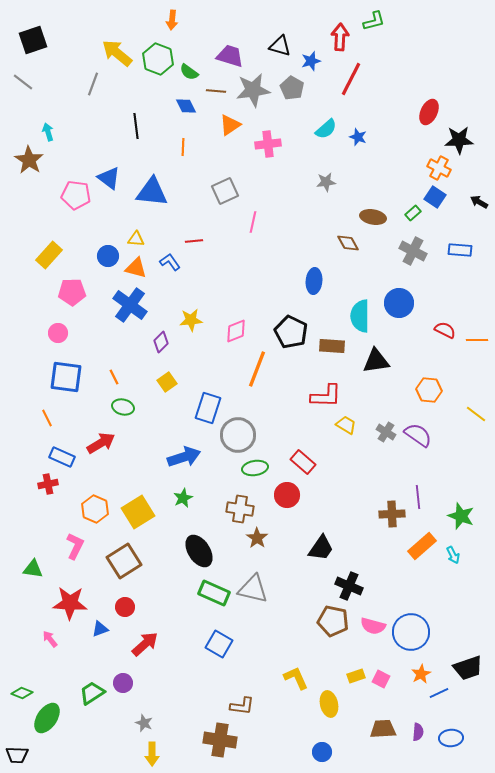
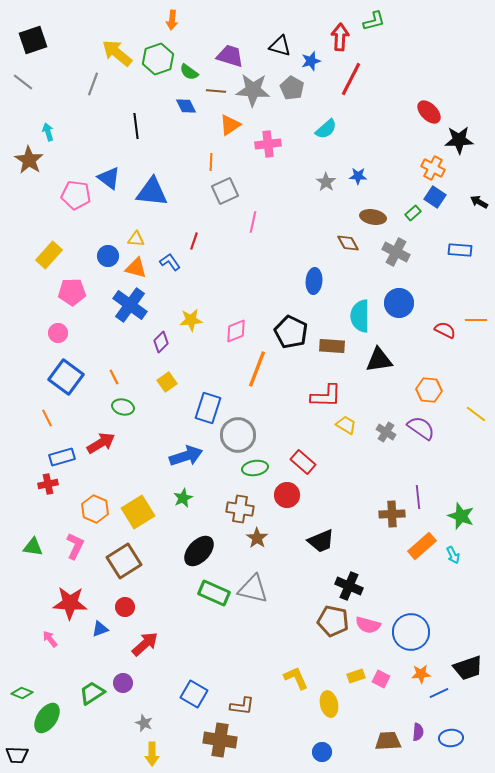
green hexagon at (158, 59): rotated 20 degrees clockwise
gray star at (253, 90): rotated 12 degrees clockwise
red ellipse at (429, 112): rotated 70 degrees counterclockwise
blue star at (358, 137): moved 39 px down; rotated 18 degrees counterclockwise
orange line at (183, 147): moved 28 px right, 15 px down
orange cross at (439, 168): moved 6 px left
gray star at (326, 182): rotated 30 degrees counterclockwise
red line at (194, 241): rotated 66 degrees counterclockwise
gray cross at (413, 251): moved 17 px left, 1 px down
orange line at (477, 340): moved 1 px left, 20 px up
black triangle at (376, 361): moved 3 px right, 1 px up
blue square at (66, 377): rotated 28 degrees clockwise
purple semicircle at (418, 435): moved 3 px right, 7 px up
blue rectangle at (62, 457): rotated 40 degrees counterclockwise
blue arrow at (184, 457): moved 2 px right, 1 px up
black trapezoid at (321, 548): moved 7 px up; rotated 32 degrees clockwise
black ellipse at (199, 551): rotated 76 degrees clockwise
green triangle at (33, 569): moved 22 px up
pink semicircle at (373, 626): moved 5 px left, 1 px up
blue square at (219, 644): moved 25 px left, 50 px down
orange star at (421, 674): rotated 24 degrees clockwise
brown trapezoid at (383, 729): moved 5 px right, 12 px down
